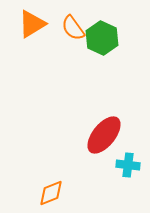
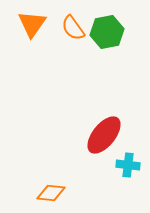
orange triangle: rotated 24 degrees counterclockwise
green hexagon: moved 5 px right, 6 px up; rotated 24 degrees clockwise
orange diamond: rotated 28 degrees clockwise
